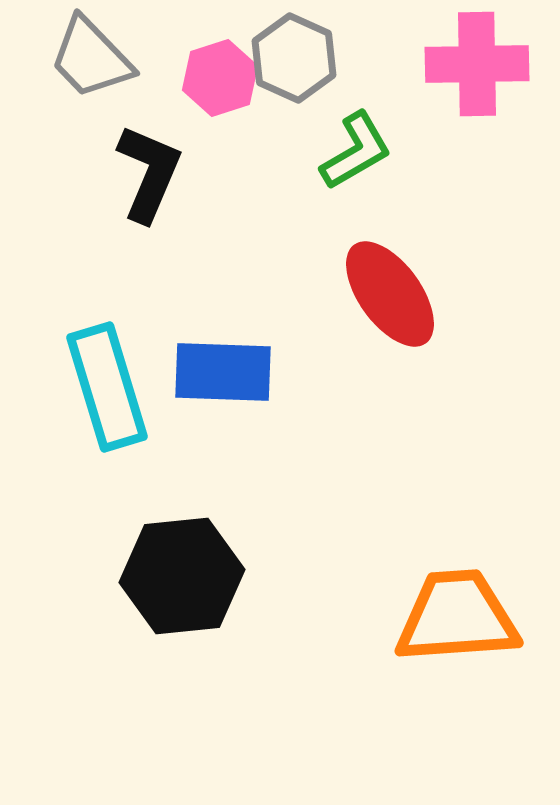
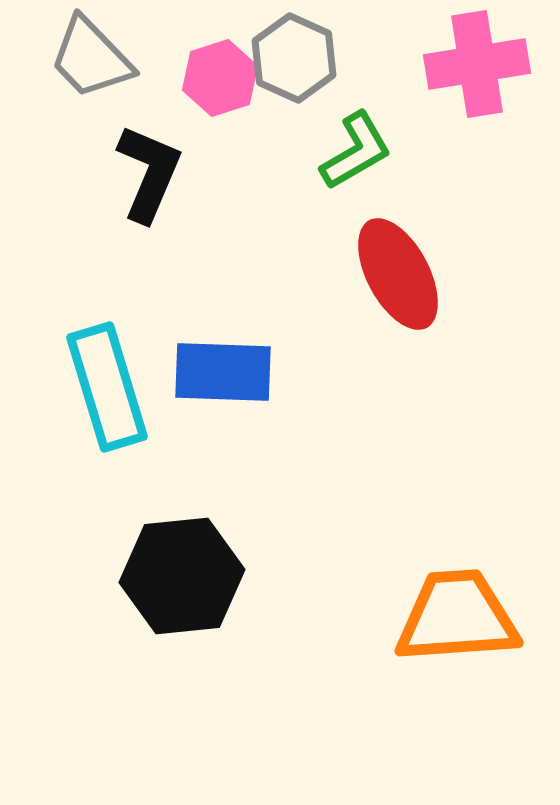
pink cross: rotated 8 degrees counterclockwise
red ellipse: moved 8 px right, 20 px up; rotated 8 degrees clockwise
